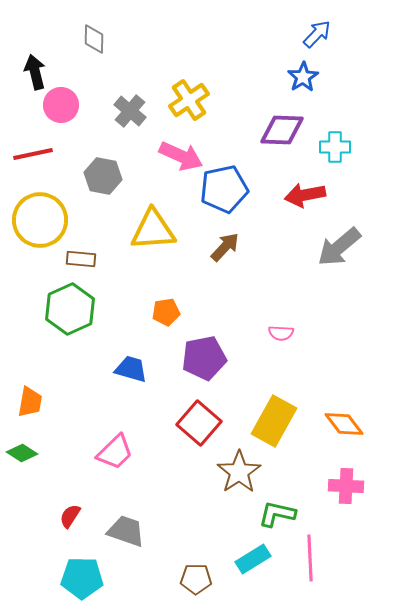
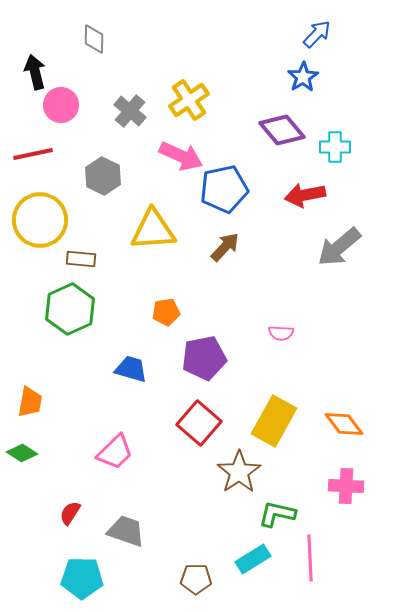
purple diamond: rotated 48 degrees clockwise
gray hexagon: rotated 15 degrees clockwise
red semicircle: moved 3 px up
